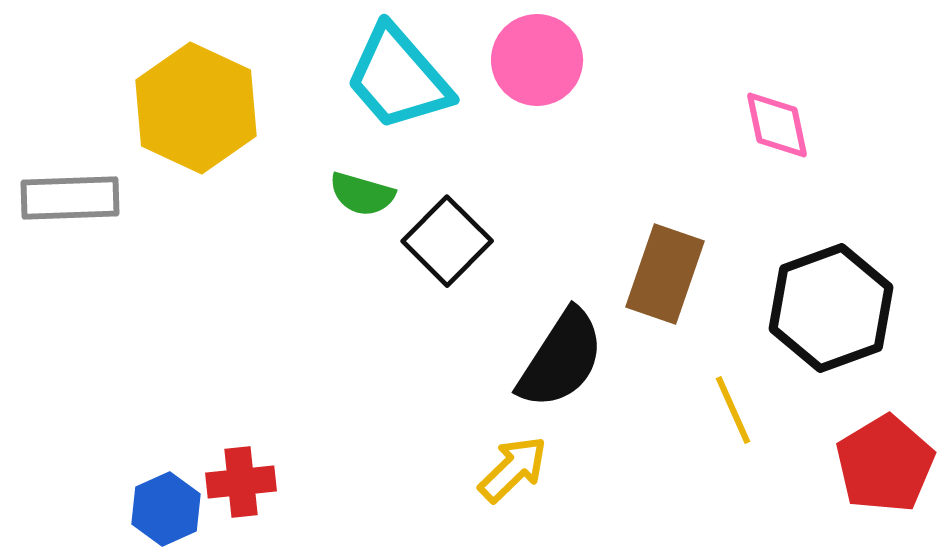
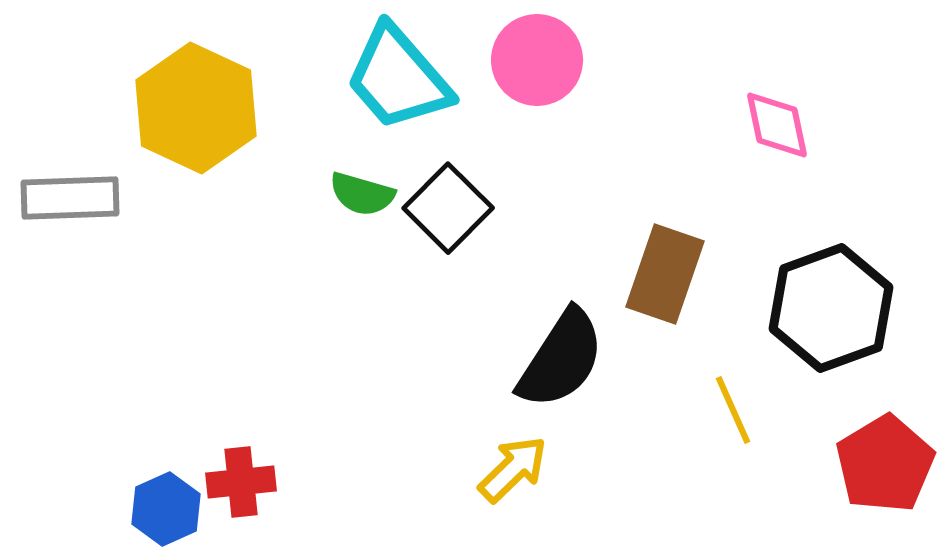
black square: moved 1 px right, 33 px up
